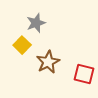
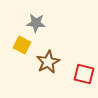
gray star: rotated 24 degrees clockwise
yellow square: rotated 18 degrees counterclockwise
